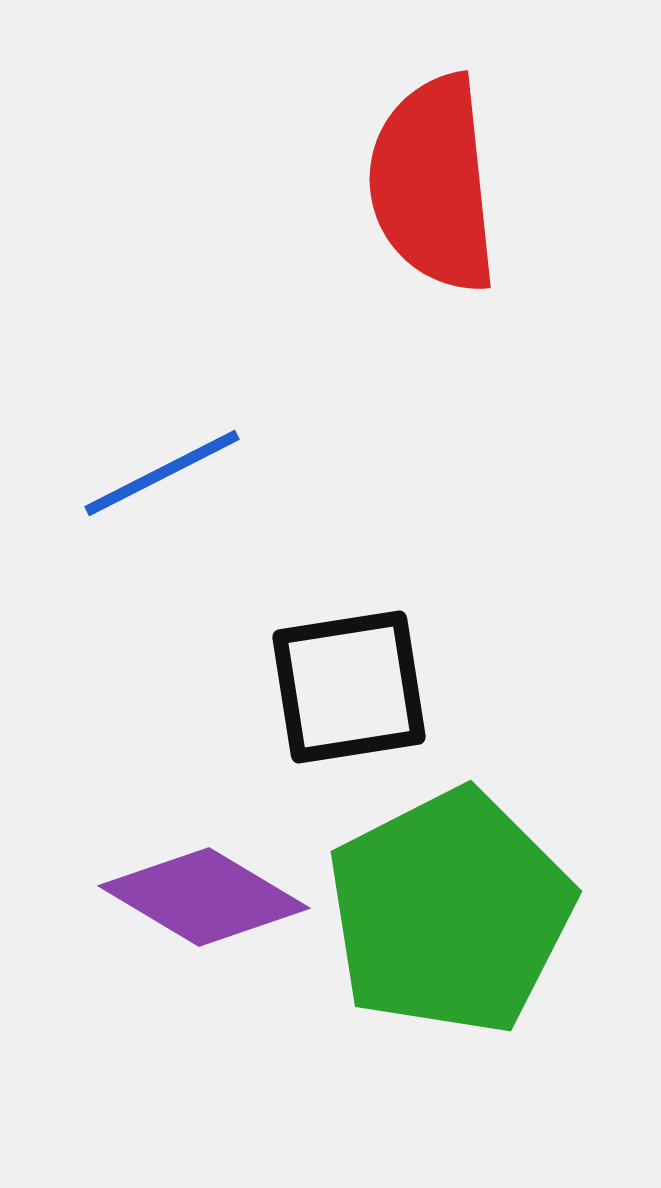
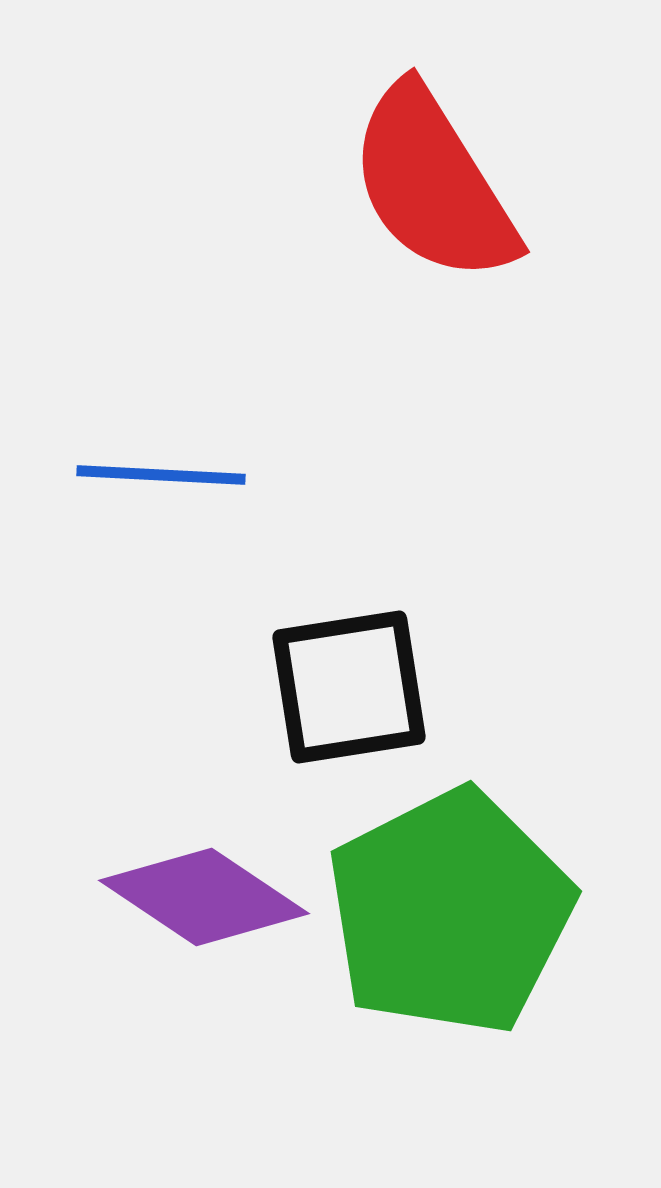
red semicircle: rotated 26 degrees counterclockwise
blue line: moved 1 px left, 2 px down; rotated 30 degrees clockwise
purple diamond: rotated 3 degrees clockwise
